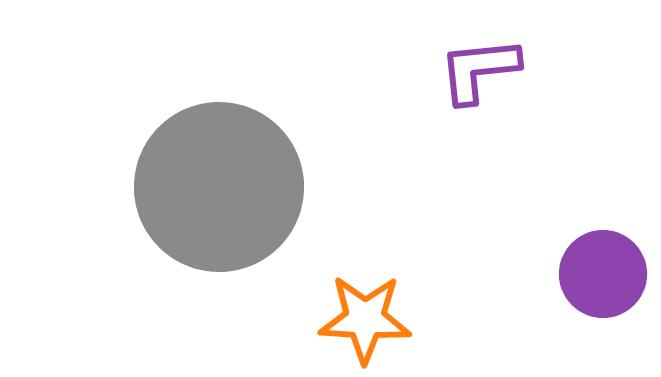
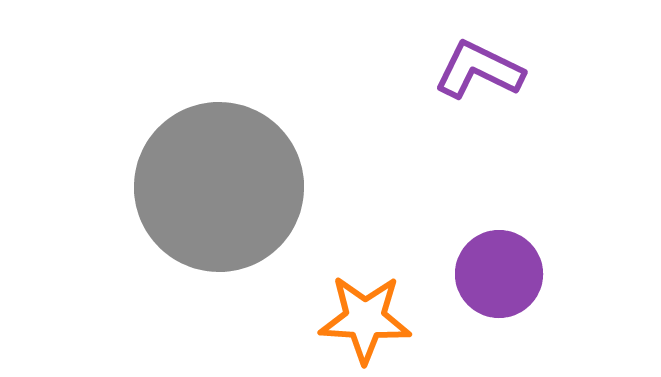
purple L-shape: rotated 32 degrees clockwise
purple circle: moved 104 px left
